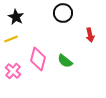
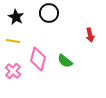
black circle: moved 14 px left
yellow line: moved 2 px right, 2 px down; rotated 32 degrees clockwise
